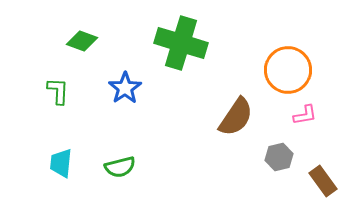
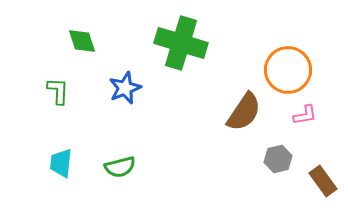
green diamond: rotated 52 degrees clockwise
blue star: rotated 12 degrees clockwise
brown semicircle: moved 8 px right, 5 px up
gray hexagon: moved 1 px left, 2 px down
